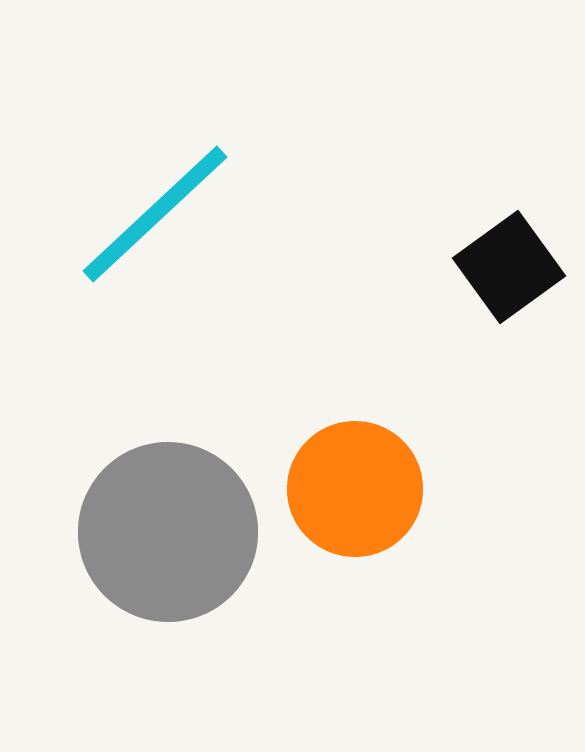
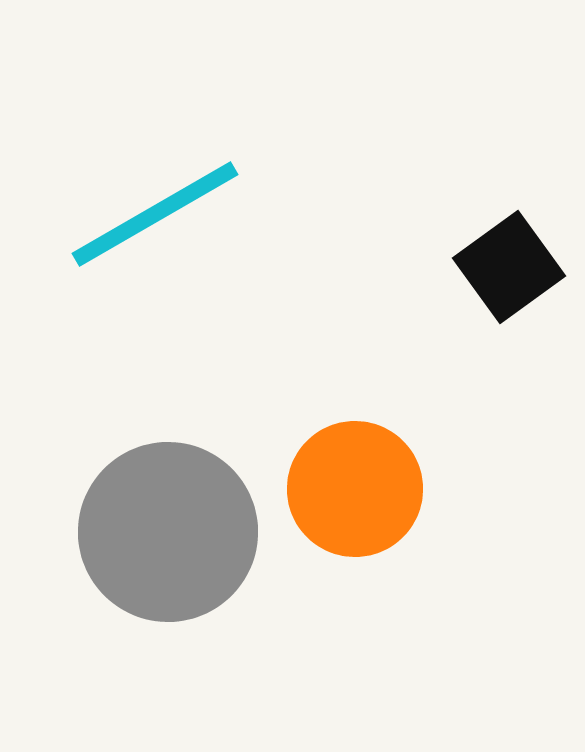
cyan line: rotated 13 degrees clockwise
